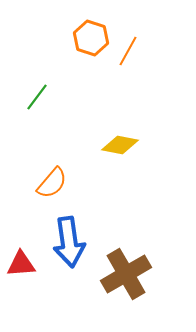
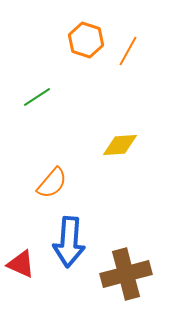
orange hexagon: moved 5 px left, 2 px down
green line: rotated 20 degrees clockwise
yellow diamond: rotated 15 degrees counterclockwise
blue arrow: rotated 12 degrees clockwise
red triangle: rotated 28 degrees clockwise
brown cross: rotated 15 degrees clockwise
